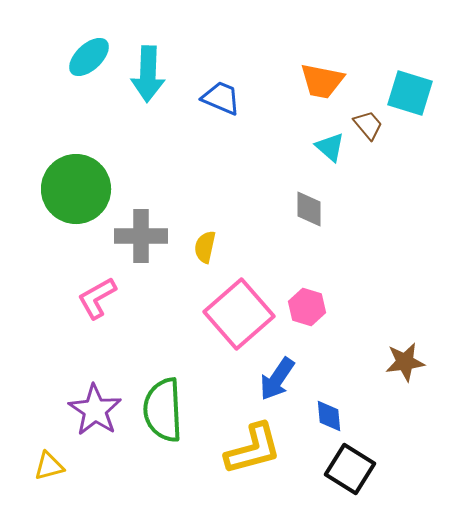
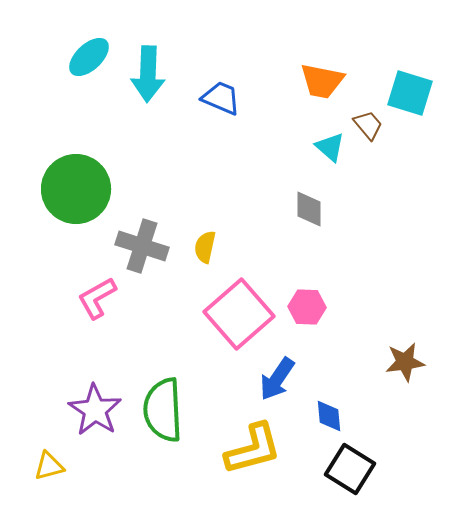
gray cross: moved 1 px right, 10 px down; rotated 18 degrees clockwise
pink hexagon: rotated 15 degrees counterclockwise
